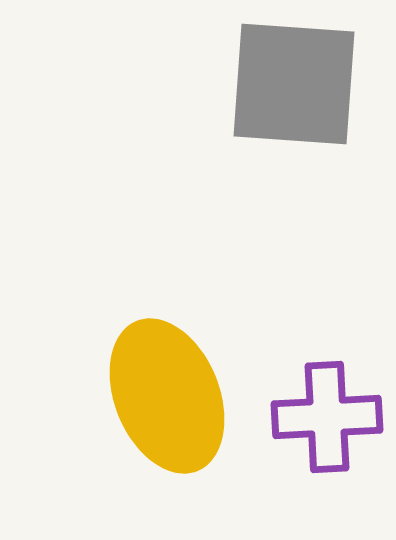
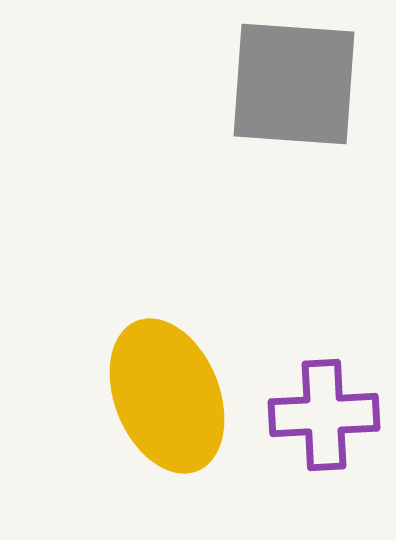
purple cross: moved 3 px left, 2 px up
